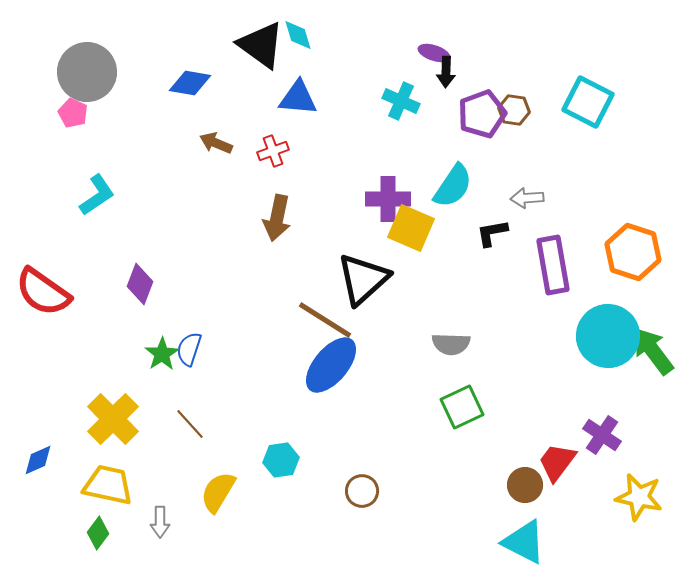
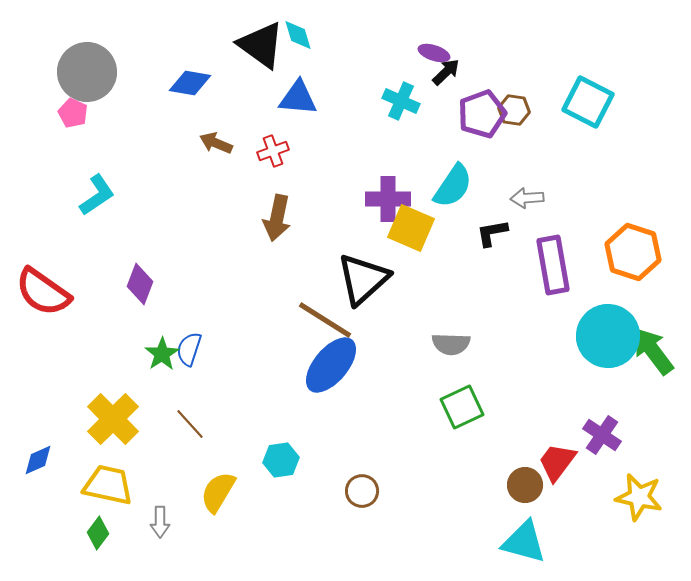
black arrow at (446, 72): rotated 136 degrees counterclockwise
cyan triangle at (524, 542): rotated 12 degrees counterclockwise
